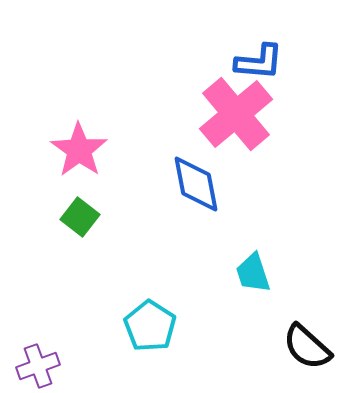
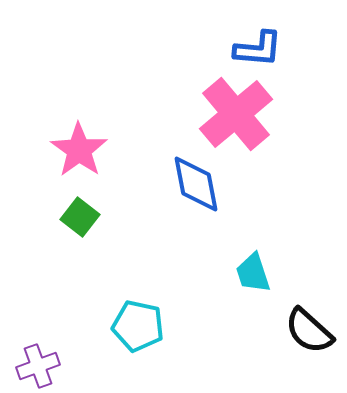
blue L-shape: moved 1 px left, 13 px up
cyan pentagon: moved 12 px left; rotated 21 degrees counterclockwise
black semicircle: moved 2 px right, 16 px up
